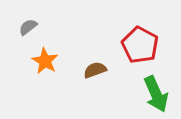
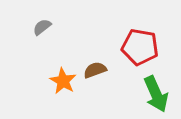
gray semicircle: moved 14 px right
red pentagon: moved 2 px down; rotated 18 degrees counterclockwise
orange star: moved 18 px right, 20 px down
